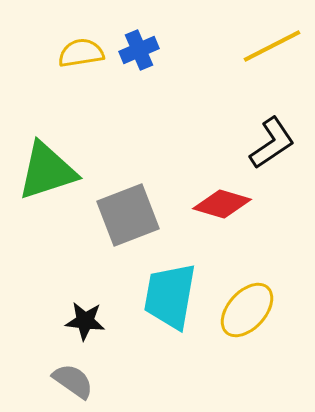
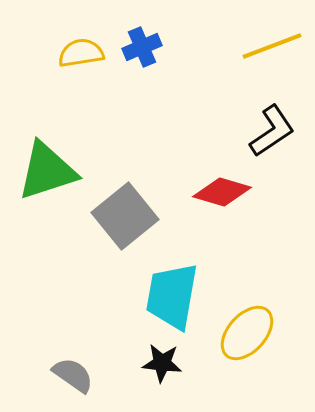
yellow line: rotated 6 degrees clockwise
blue cross: moved 3 px right, 3 px up
black L-shape: moved 12 px up
red diamond: moved 12 px up
gray square: moved 3 px left, 1 px down; rotated 18 degrees counterclockwise
cyan trapezoid: moved 2 px right
yellow ellipse: moved 23 px down
black star: moved 77 px right, 42 px down
gray semicircle: moved 6 px up
